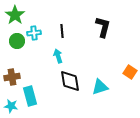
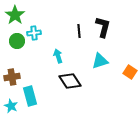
black line: moved 17 px right
black diamond: rotated 25 degrees counterclockwise
cyan triangle: moved 26 px up
cyan star: rotated 16 degrees clockwise
